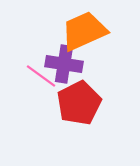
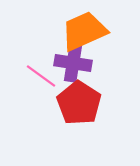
purple cross: moved 9 px right, 1 px up
red pentagon: rotated 12 degrees counterclockwise
